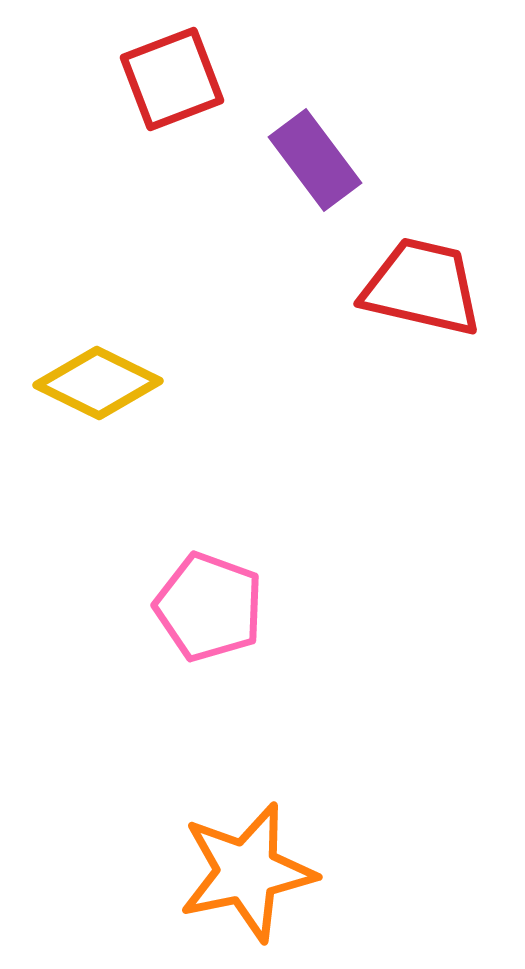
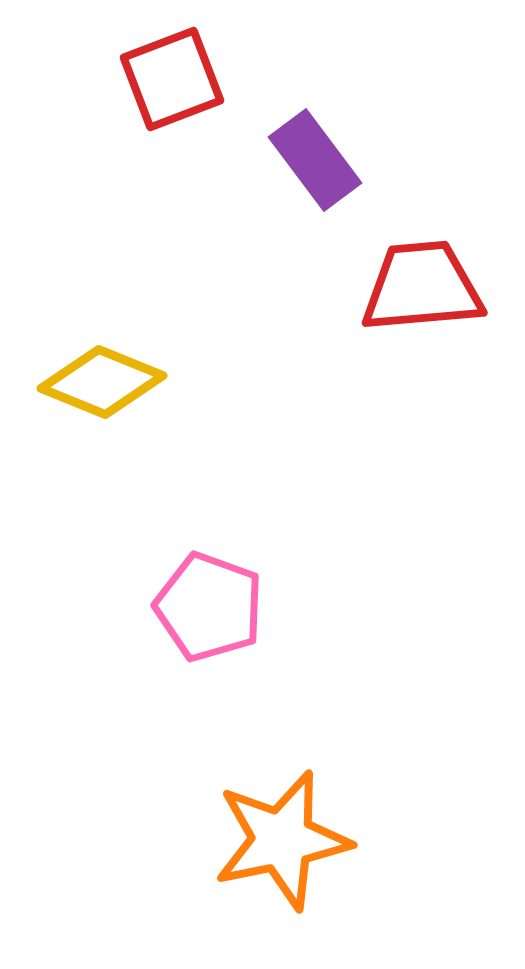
red trapezoid: rotated 18 degrees counterclockwise
yellow diamond: moved 4 px right, 1 px up; rotated 4 degrees counterclockwise
orange star: moved 35 px right, 32 px up
